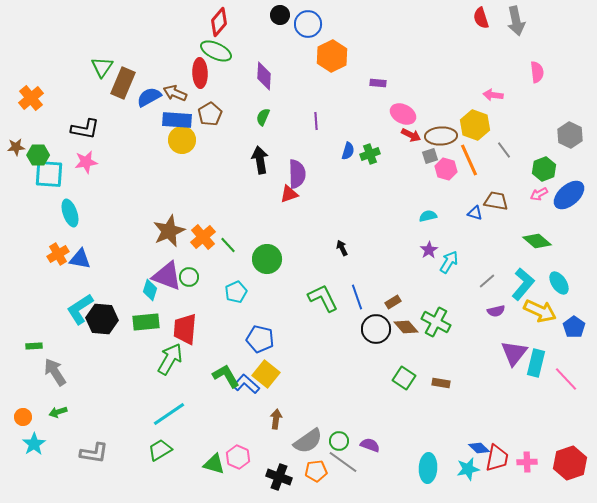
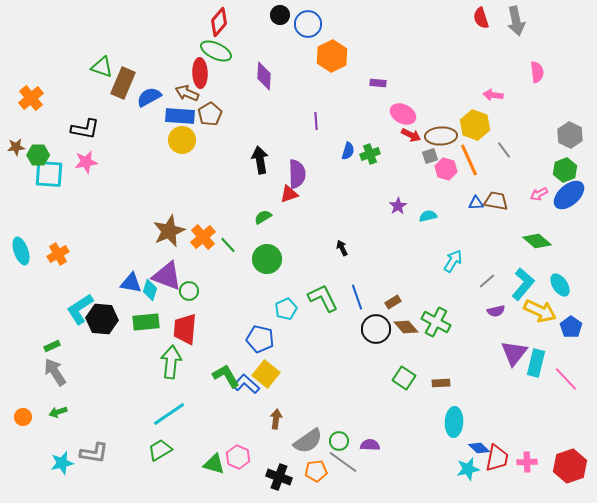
green triangle at (102, 67): rotated 45 degrees counterclockwise
brown arrow at (175, 93): moved 12 px right
green semicircle at (263, 117): moved 100 px down; rotated 36 degrees clockwise
blue rectangle at (177, 120): moved 3 px right, 4 px up
green hexagon at (544, 169): moved 21 px right, 1 px down
cyan ellipse at (70, 213): moved 49 px left, 38 px down
blue triangle at (475, 213): moved 1 px right, 10 px up; rotated 21 degrees counterclockwise
purple star at (429, 250): moved 31 px left, 44 px up
blue triangle at (80, 259): moved 51 px right, 24 px down
cyan arrow at (449, 262): moved 4 px right, 1 px up
green circle at (189, 277): moved 14 px down
cyan ellipse at (559, 283): moved 1 px right, 2 px down
cyan pentagon at (236, 292): moved 50 px right, 17 px down
blue pentagon at (574, 327): moved 3 px left
green rectangle at (34, 346): moved 18 px right; rotated 21 degrees counterclockwise
green arrow at (170, 359): moved 1 px right, 3 px down; rotated 24 degrees counterclockwise
brown rectangle at (441, 383): rotated 12 degrees counterclockwise
cyan star at (34, 444): moved 28 px right, 19 px down; rotated 20 degrees clockwise
purple semicircle at (370, 445): rotated 18 degrees counterclockwise
red hexagon at (570, 463): moved 3 px down
cyan ellipse at (428, 468): moved 26 px right, 46 px up
